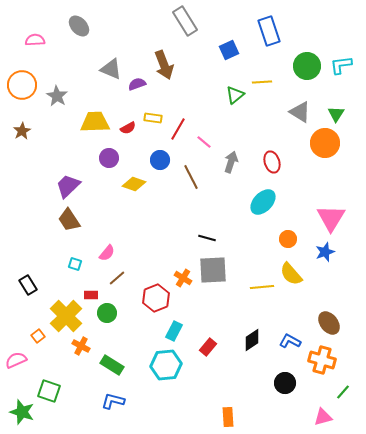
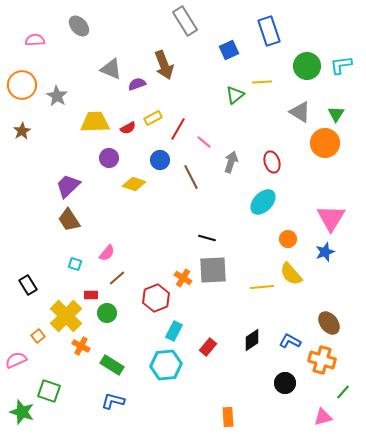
yellow rectangle at (153, 118): rotated 36 degrees counterclockwise
